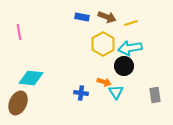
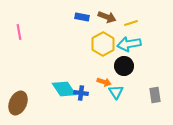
cyan arrow: moved 1 px left, 4 px up
cyan diamond: moved 33 px right, 11 px down; rotated 50 degrees clockwise
